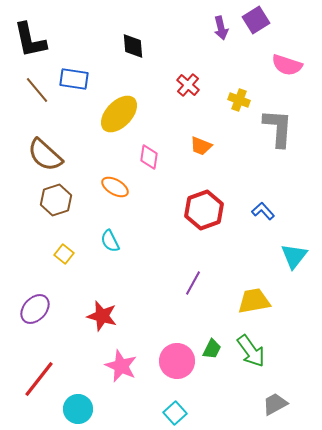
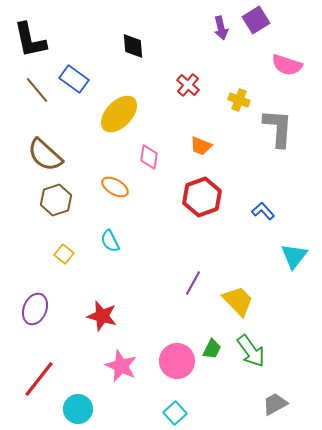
blue rectangle: rotated 28 degrees clockwise
red hexagon: moved 2 px left, 13 px up
yellow trapezoid: moved 16 px left; rotated 56 degrees clockwise
purple ellipse: rotated 20 degrees counterclockwise
